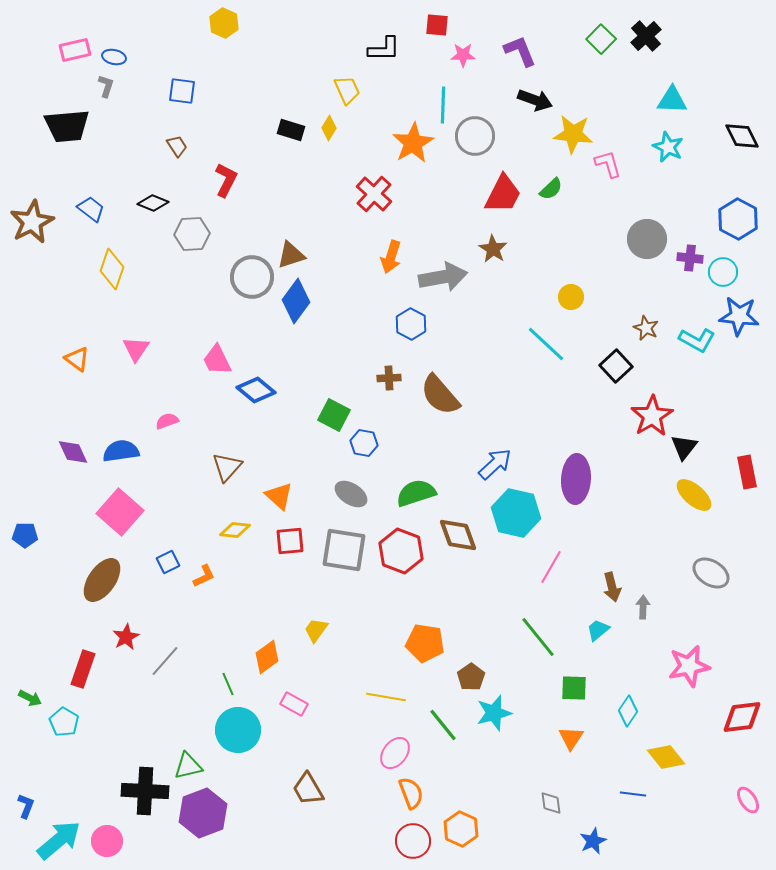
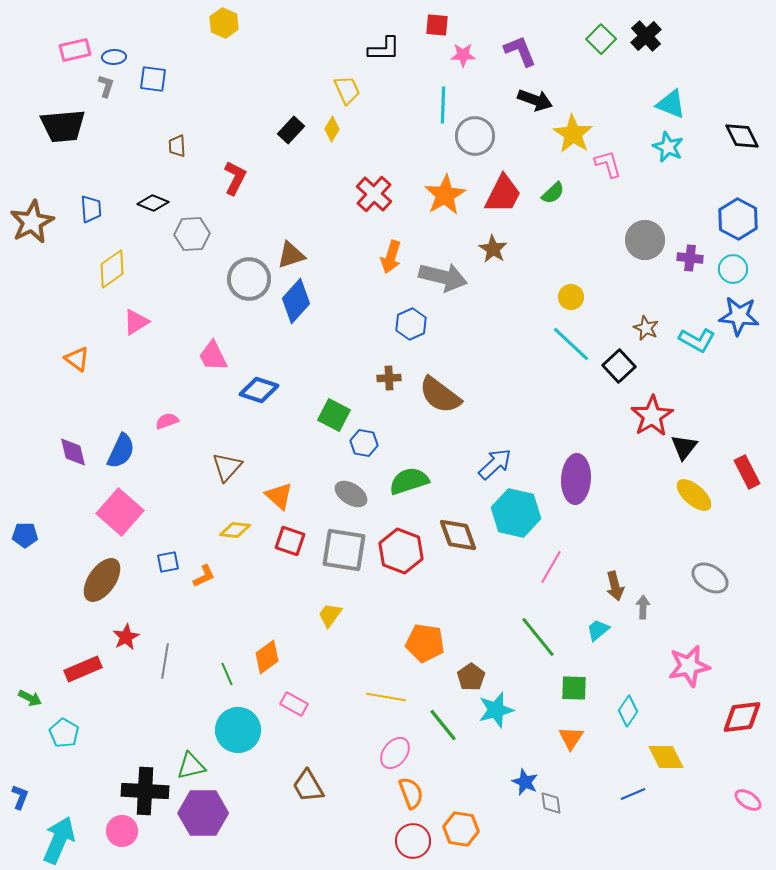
blue ellipse at (114, 57): rotated 15 degrees counterclockwise
blue square at (182, 91): moved 29 px left, 12 px up
cyan triangle at (672, 100): moved 1 px left, 4 px down; rotated 20 degrees clockwise
black trapezoid at (67, 126): moved 4 px left
yellow diamond at (329, 128): moved 3 px right, 1 px down
black rectangle at (291, 130): rotated 64 degrees counterclockwise
yellow star at (573, 134): rotated 27 degrees clockwise
orange star at (413, 143): moved 32 px right, 52 px down
brown trapezoid at (177, 146): rotated 150 degrees counterclockwise
red L-shape at (226, 180): moved 9 px right, 2 px up
green semicircle at (551, 189): moved 2 px right, 4 px down
blue trapezoid at (91, 209): rotated 48 degrees clockwise
gray circle at (647, 239): moved 2 px left, 1 px down
yellow diamond at (112, 269): rotated 36 degrees clockwise
cyan circle at (723, 272): moved 10 px right, 3 px up
gray circle at (252, 277): moved 3 px left, 2 px down
gray arrow at (443, 277): rotated 24 degrees clockwise
blue diamond at (296, 301): rotated 6 degrees clockwise
blue hexagon at (411, 324): rotated 8 degrees clockwise
cyan line at (546, 344): moved 25 px right
pink triangle at (136, 349): moved 27 px up; rotated 24 degrees clockwise
pink trapezoid at (217, 360): moved 4 px left, 4 px up
black square at (616, 366): moved 3 px right
blue diamond at (256, 390): moved 3 px right; rotated 21 degrees counterclockwise
brown semicircle at (440, 395): rotated 12 degrees counterclockwise
blue semicircle at (121, 451): rotated 123 degrees clockwise
purple diamond at (73, 452): rotated 12 degrees clockwise
red rectangle at (747, 472): rotated 16 degrees counterclockwise
green semicircle at (416, 493): moved 7 px left, 12 px up
red square at (290, 541): rotated 24 degrees clockwise
blue square at (168, 562): rotated 15 degrees clockwise
gray ellipse at (711, 573): moved 1 px left, 5 px down
brown arrow at (612, 587): moved 3 px right, 1 px up
yellow trapezoid at (316, 630): moved 14 px right, 15 px up
gray line at (165, 661): rotated 32 degrees counterclockwise
red rectangle at (83, 669): rotated 48 degrees clockwise
green line at (228, 684): moved 1 px left, 10 px up
cyan star at (494, 713): moved 2 px right, 3 px up
cyan pentagon at (64, 722): moved 11 px down
yellow diamond at (666, 757): rotated 12 degrees clockwise
green triangle at (188, 766): moved 3 px right
brown trapezoid at (308, 789): moved 3 px up
blue line at (633, 794): rotated 30 degrees counterclockwise
pink ellipse at (748, 800): rotated 24 degrees counterclockwise
blue L-shape at (26, 806): moved 6 px left, 9 px up
purple hexagon at (203, 813): rotated 21 degrees clockwise
orange hexagon at (461, 829): rotated 16 degrees counterclockwise
cyan arrow at (59, 840): rotated 27 degrees counterclockwise
pink circle at (107, 841): moved 15 px right, 10 px up
blue star at (593, 841): moved 68 px left, 59 px up; rotated 24 degrees counterclockwise
